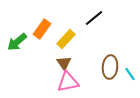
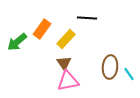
black line: moved 7 px left; rotated 42 degrees clockwise
cyan line: moved 1 px left
pink triangle: moved 1 px up
